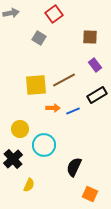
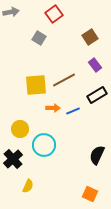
gray arrow: moved 1 px up
brown square: rotated 35 degrees counterclockwise
black semicircle: moved 23 px right, 12 px up
yellow semicircle: moved 1 px left, 1 px down
